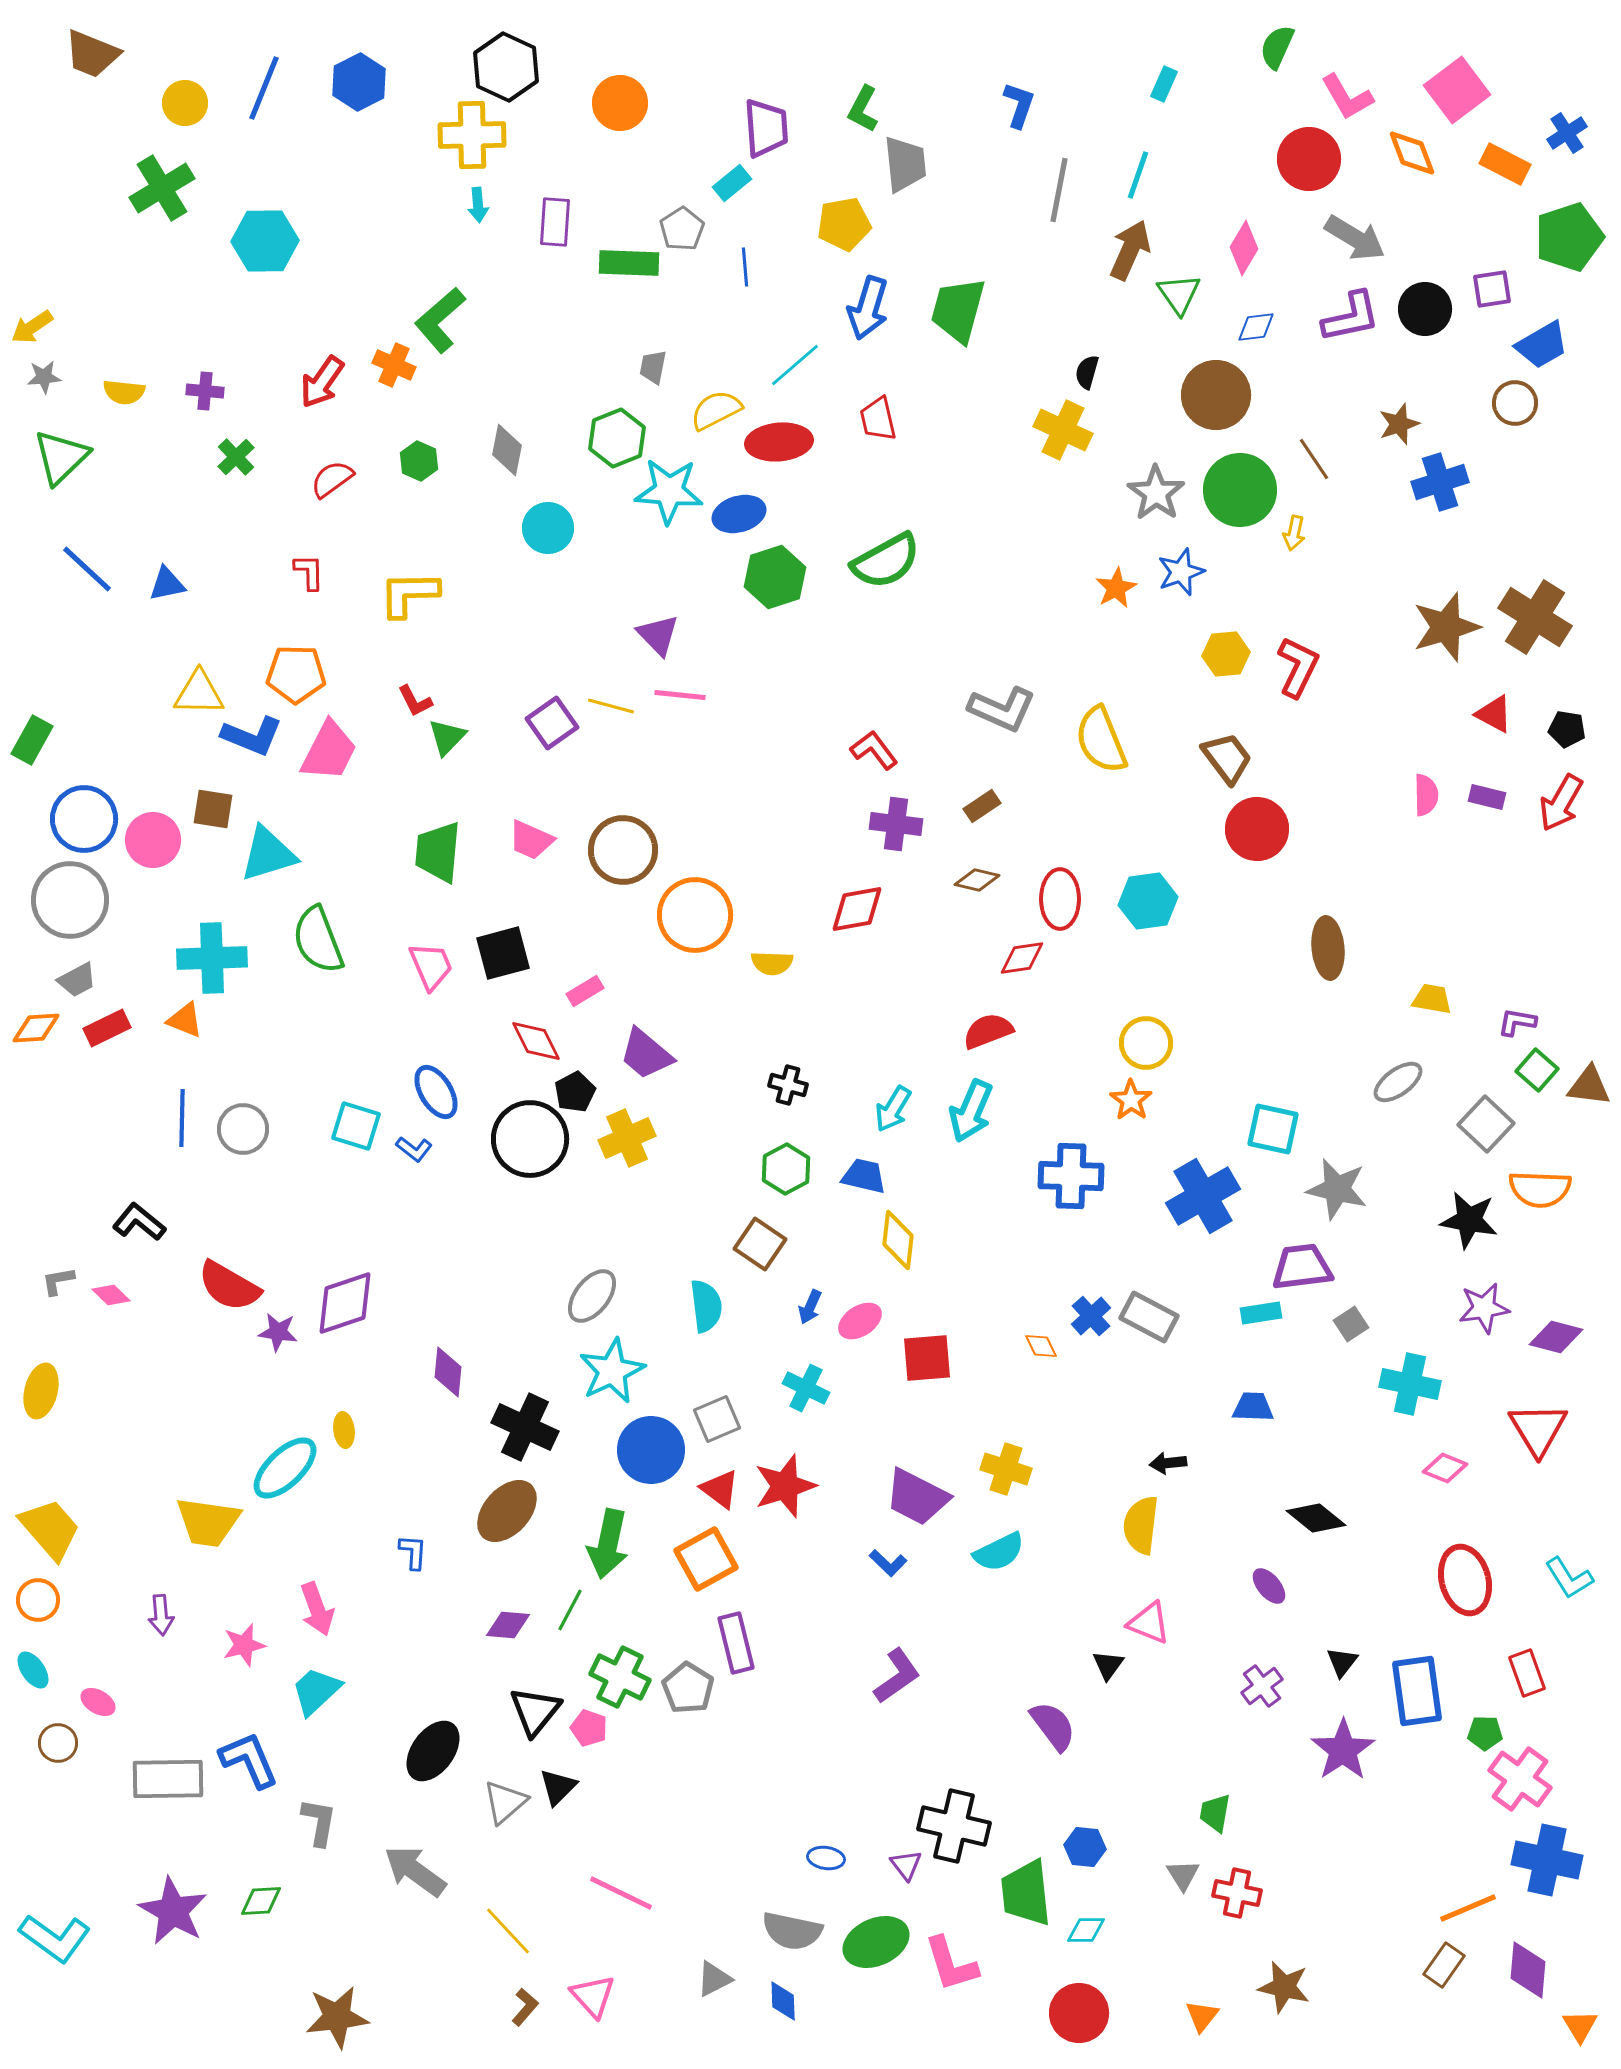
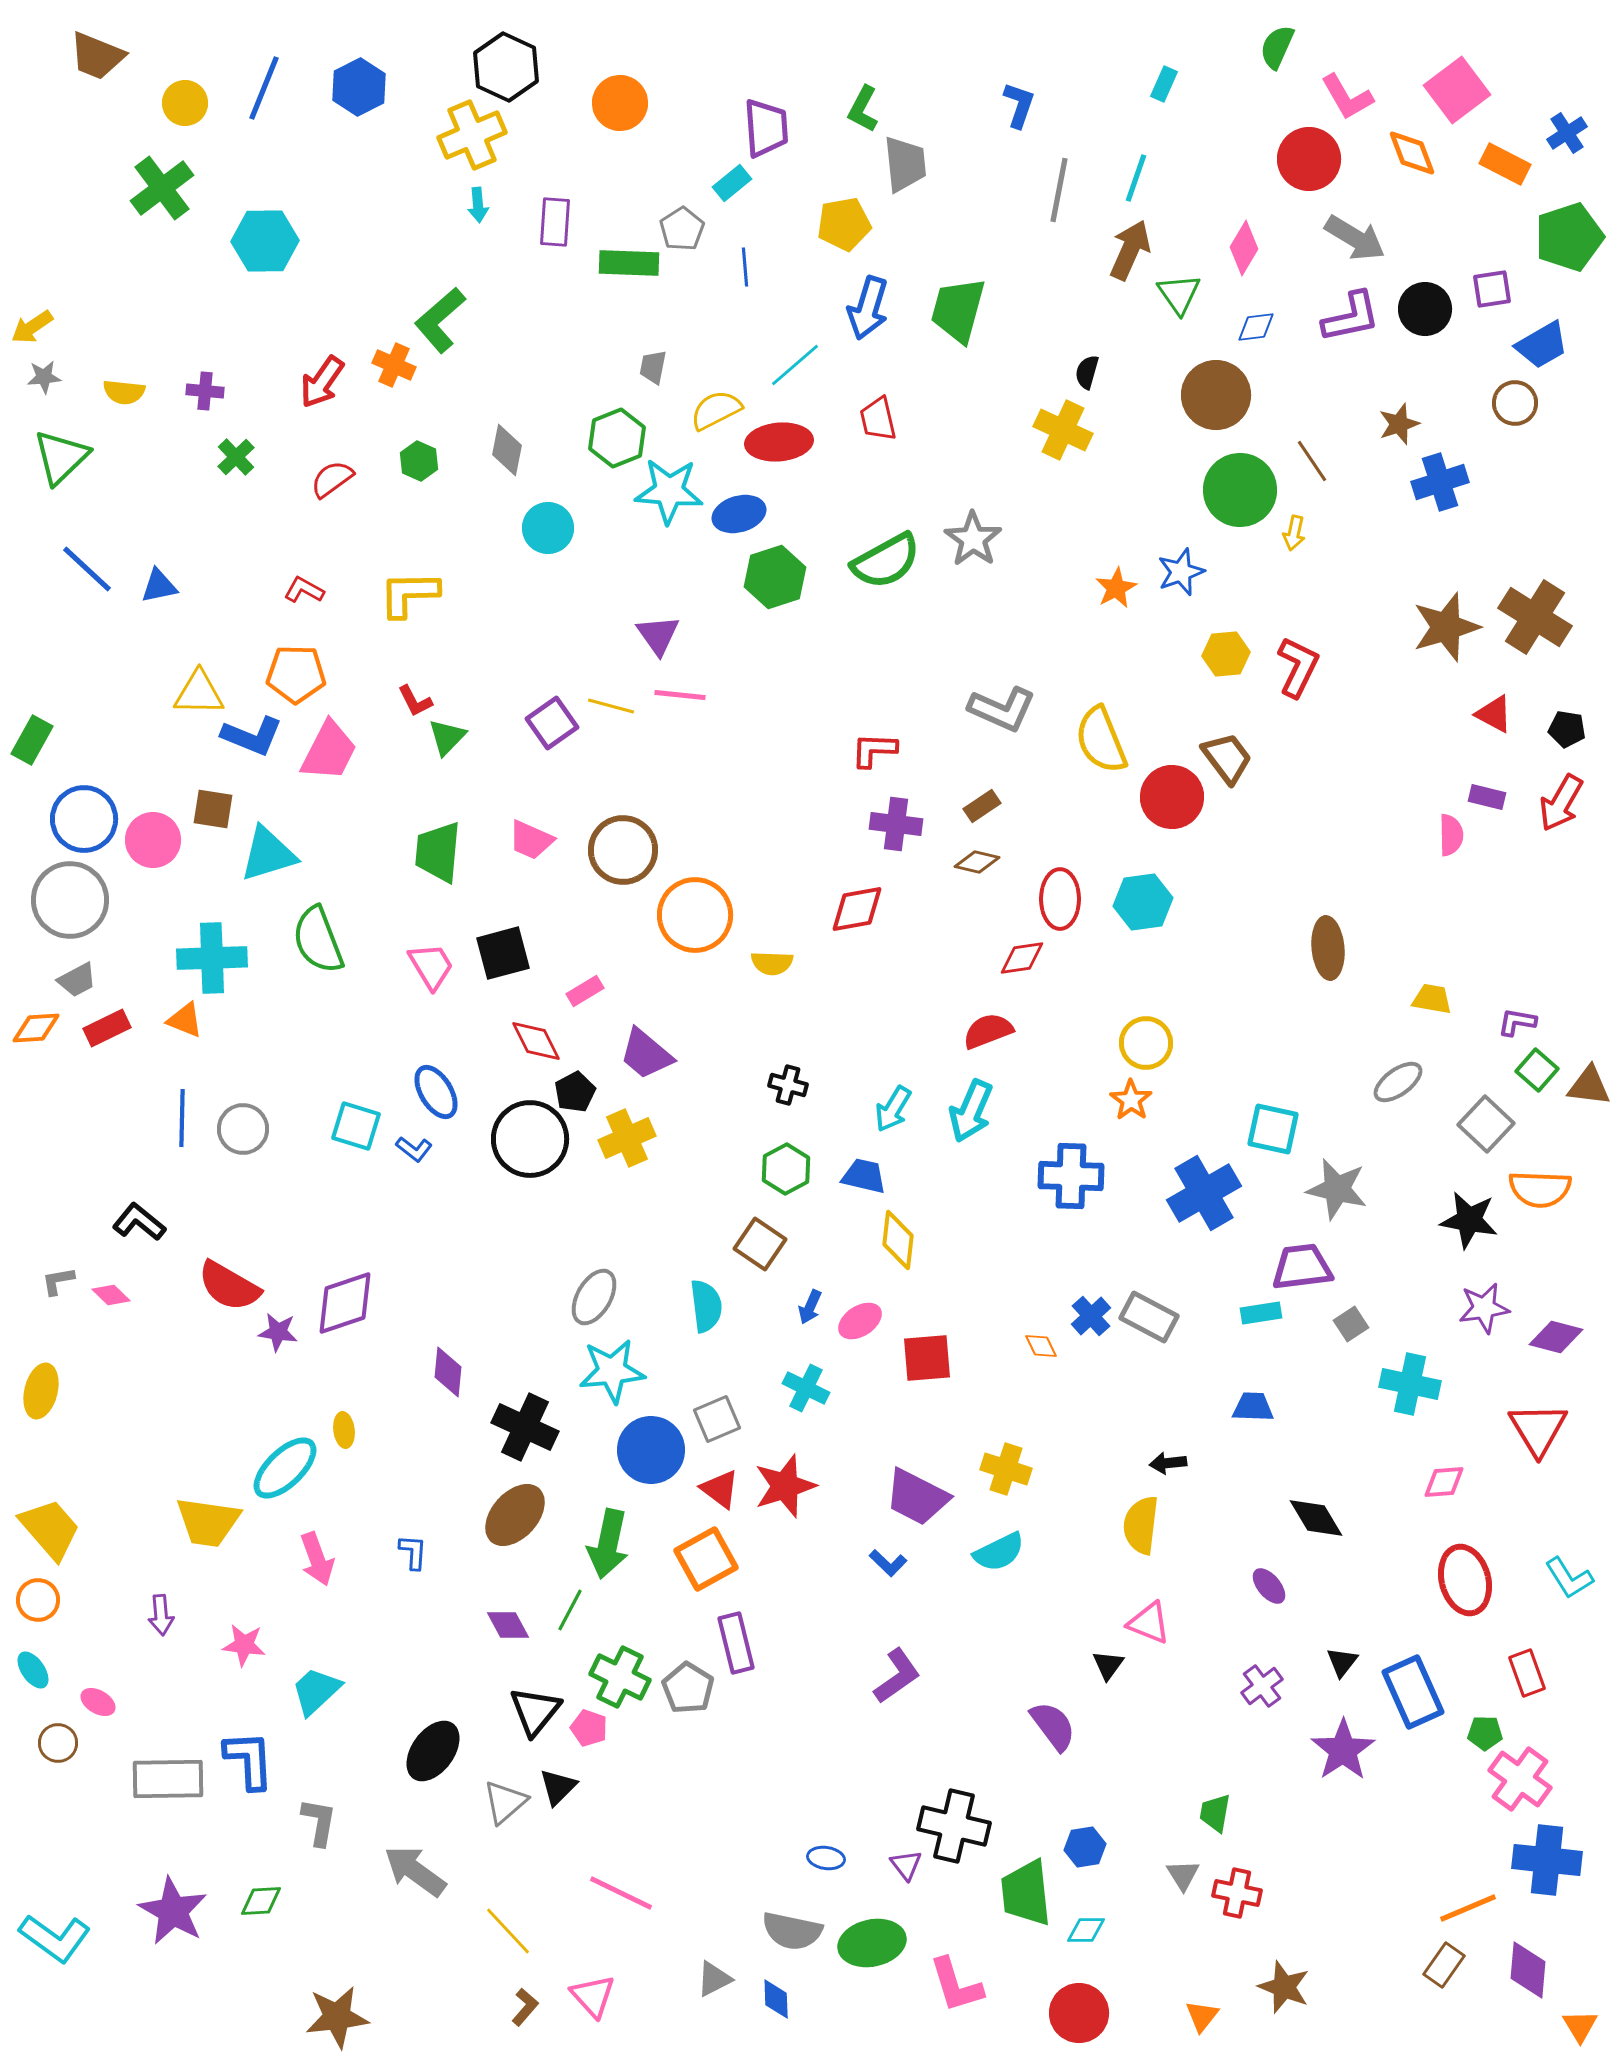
brown trapezoid at (92, 54): moved 5 px right, 2 px down
blue hexagon at (359, 82): moved 5 px down
yellow cross at (472, 135): rotated 22 degrees counterclockwise
cyan line at (1138, 175): moved 2 px left, 3 px down
green cross at (162, 188): rotated 6 degrees counterclockwise
brown line at (1314, 459): moved 2 px left, 2 px down
gray star at (1156, 493): moved 183 px left, 46 px down
red L-shape at (309, 572): moved 5 px left, 18 px down; rotated 60 degrees counterclockwise
blue triangle at (167, 584): moved 8 px left, 2 px down
purple triangle at (658, 635): rotated 9 degrees clockwise
red L-shape at (874, 750): rotated 51 degrees counterclockwise
pink semicircle at (1426, 795): moved 25 px right, 40 px down
red circle at (1257, 829): moved 85 px left, 32 px up
brown diamond at (977, 880): moved 18 px up
cyan hexagon at (1148, 901): moved 5 px left, 1 px down
pink trapezoid at (431, 966): rotated 8 degrees counterclockwise
blue cross at (1203, 1196): moved 1 px right, 3 px up
gray ellipse at (592, 1296): moved 2 px right, 1 px down; rotated 8 degrees counterclockwise
cyan star at (612, 1371): rotated 20 degrees clockwise
pink diamond at (1445, 1468): moved 1 px left, 14 px down; rotated 27 degrees counterclockwise
brown ellipse at (507, 1511): moved 8 px right, 4 px down
black diamond at (1316, 1518): rotated 20 degrees clockwise
pink arrow at (317, 1609): moved 50 px up
purple diamond at (508, 1625): rotated 57 degrees clockwise
pink star at (244, 1645): rotated 21 degrees clockwise
blue rectangle at (1417, 1691): moved 4 px left, 1 px down; rotated 16 degrees counterclockwise
blue L-shape at (249, 1760): rotated 20 degrees clockwise
blue hexagon at (1085, 1847): rotated 15 degrees counterclockwise
blue cross at (1547, 1860): rotated 6 degrees counterclockwise
green ellipse at (876, 1942): moved 4 px left, 1 px down; rotated 12 degrees clockwise
pink L-shape at (951, 1964): moved 5 px right, 21 px down
brown star at (1284, 1987): rotated 8 degrees clockwise
blue diamond at (783, 2001): moved 7 px left, 2 px up
